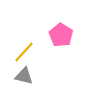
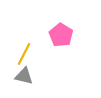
yellow line: moved 2 px down; rotated 15 degrees counterclockwise
